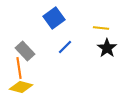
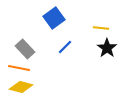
gray rectangle: moved 2 px up
orange line: rotated 70 degrees counterclockwise
